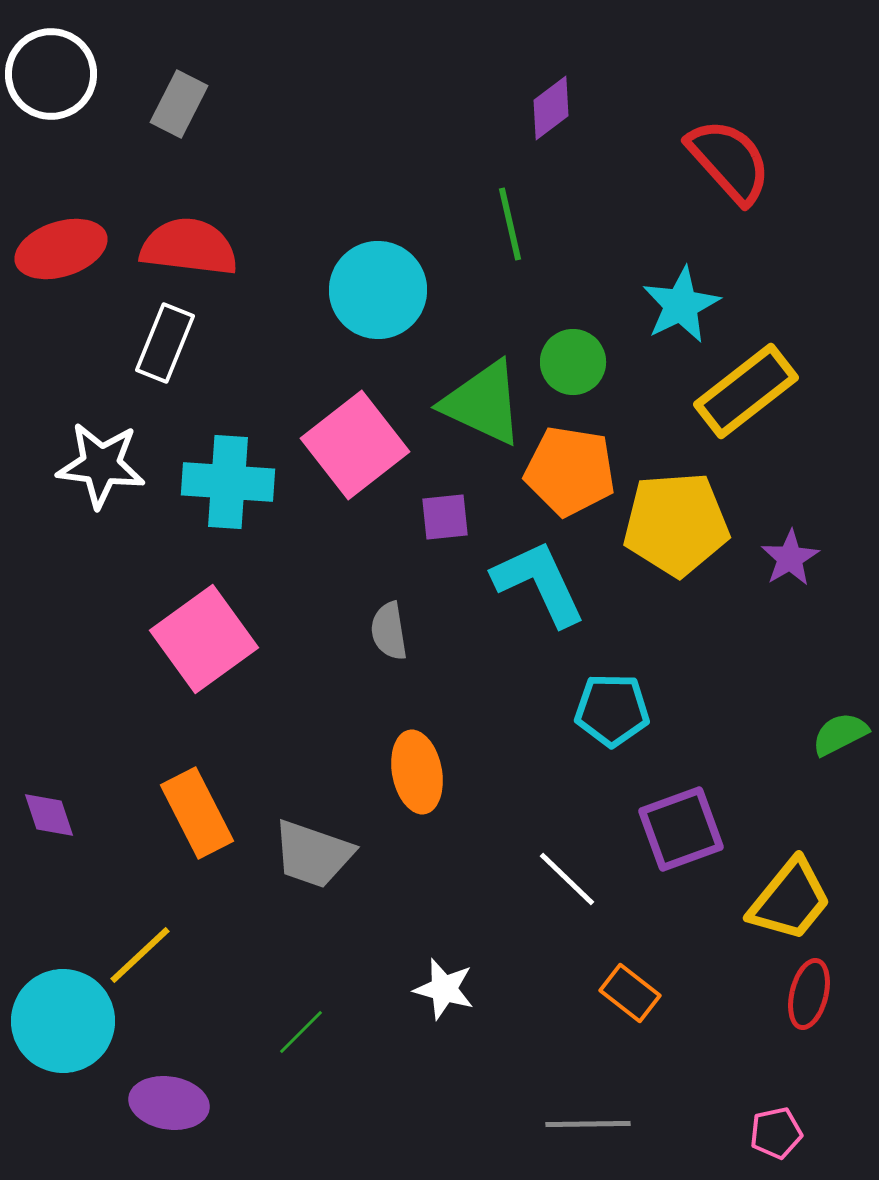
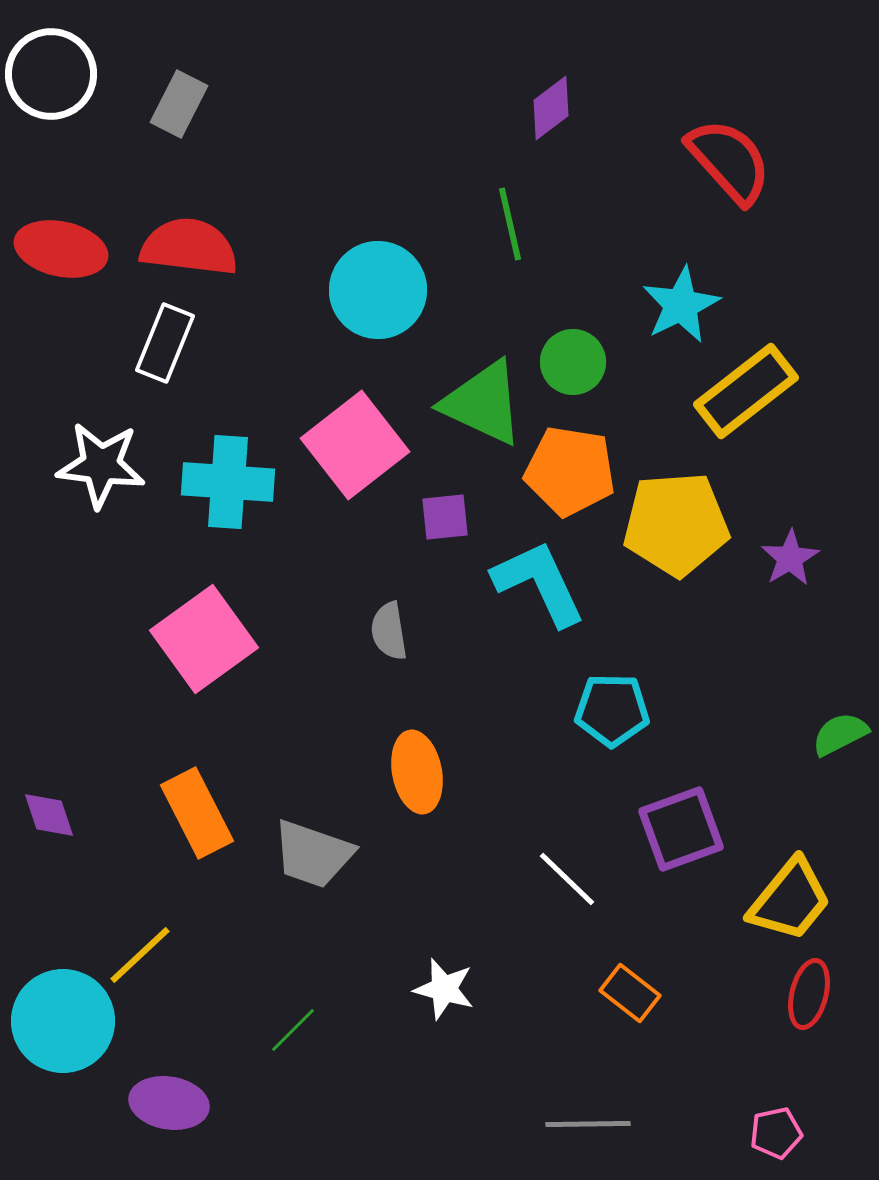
red ellipse at (61, 249): rotated 30 degrees clockwise
green line at (301, 1032): moved 8 px left, 2 px up
